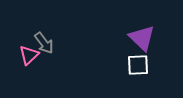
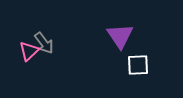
purple triangle: moved 22 px left, 2 px up; rotated 12 degrees clockwise
pink triangle: moved 4 px up
